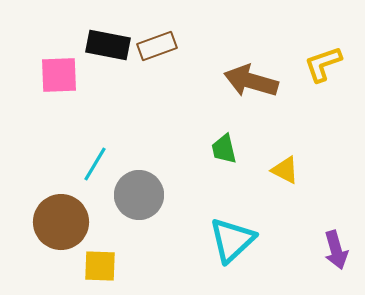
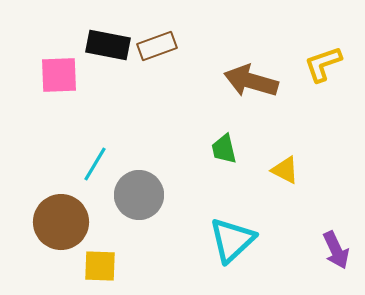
purple arrow: rotated 9 degrees counterclockwise
